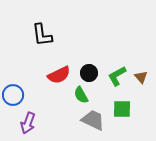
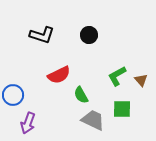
black L-shape: rotated 65 degrees counterclockwise
black circle: moved 38 px up
brown triangle: moved 3 px down
